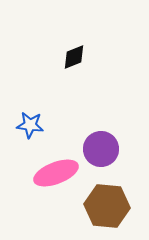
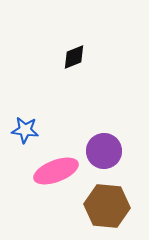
blue star: moved 5 px left, 5 px down
purple circle: moved 3 px right, 2 px down
pink ellipse: moved 2 px up
